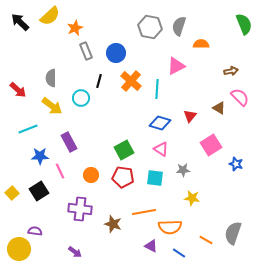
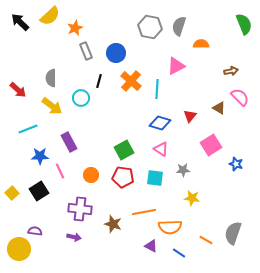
purple arrow at (75, 252): moved 1 px left, 15 px up; rotated 24 degrees counterclockwise
